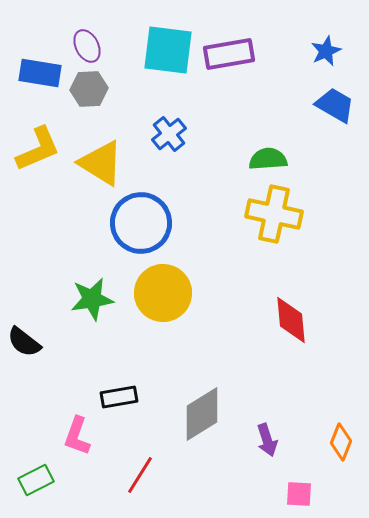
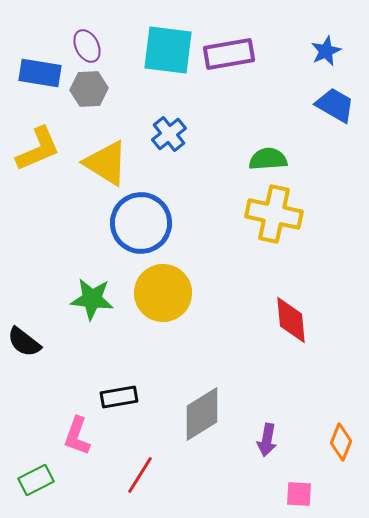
yellow triangle: moved 5 px right
green star: rotated 15 degrees clockwise
purple arrow: rotated 28 degrees clockwise
